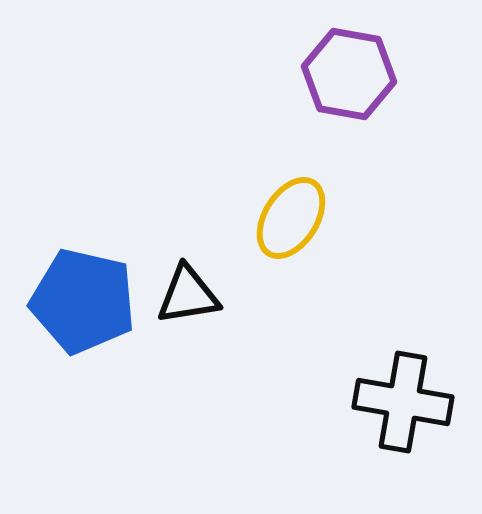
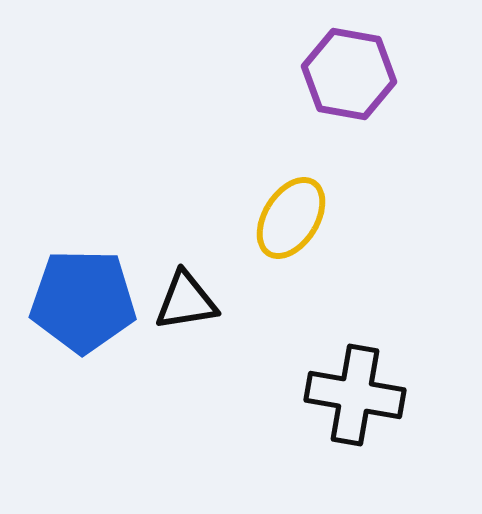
black triangle: moved 2 px left, 6 px down
blue pentagon: rotated 12 degrees counterclockwise
black cross: moved 48 px left, 7 px up
